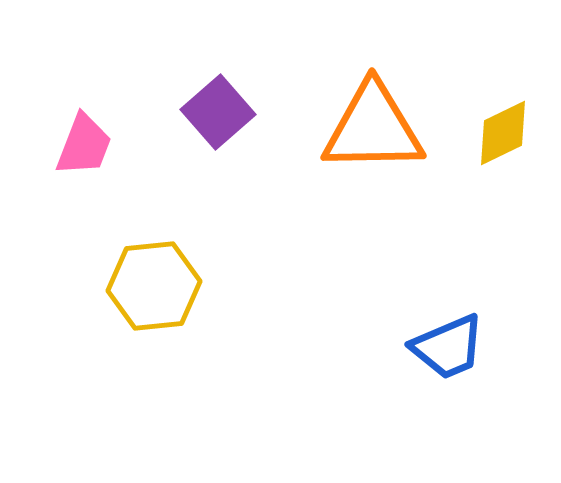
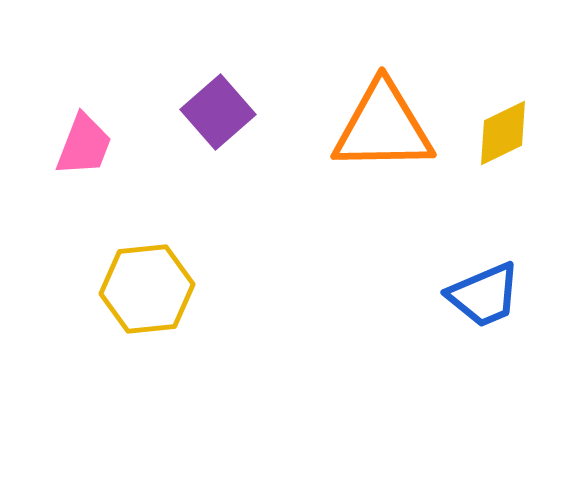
orange triangle: moved 10 px right, 1 px up
yellow hexagon: moved 7 px left, 3 px down
blue trapezoid: moved 36 px right, 52 px up
